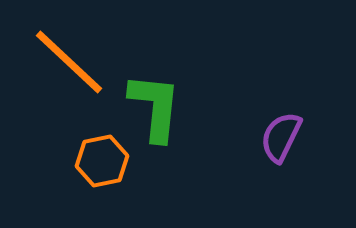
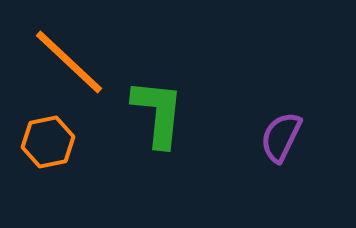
green L-shape: moved 3 px right, 6 px down
orange hexagon: moved 54 px left, 19 px up
